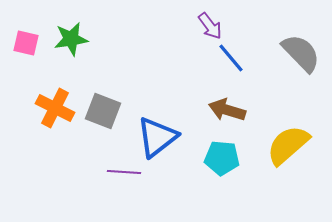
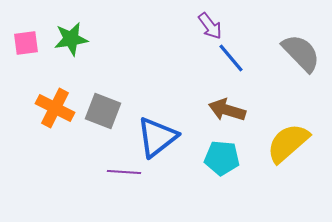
pink square: rotated 20 degrees counterclockwise
yellow semicircle: moved 2 px up
